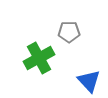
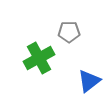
blue triangle: rotated 35 degrees clockwise
